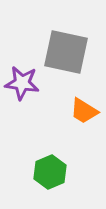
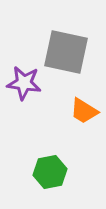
purple star: moved 2 px right
green hexagon: rotated 12 degrees clockwise
